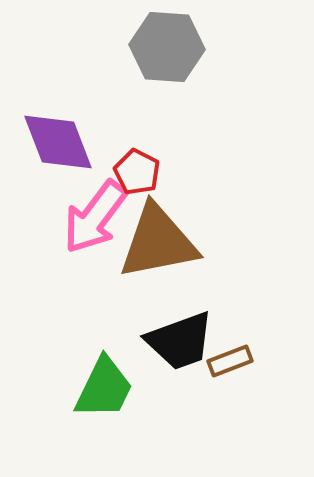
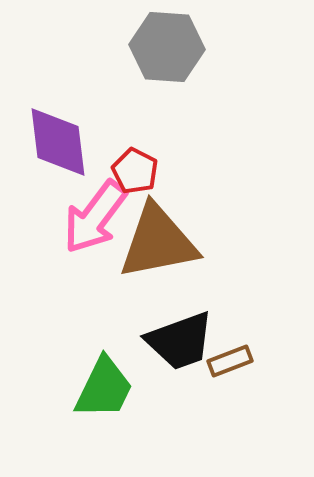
purple diamond: rotated 14 degrees clockwise
red pentagon: moved 2 px left, 1 px up
